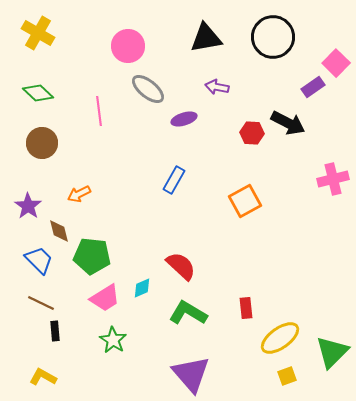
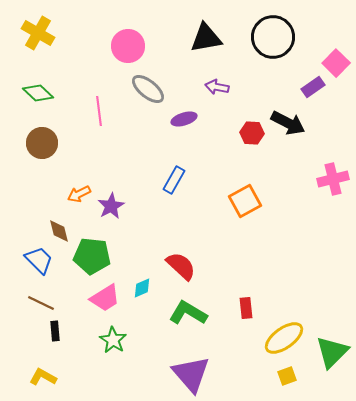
purple star: moved 83 px right; rotated 8 degrees clockwise
yellow ellipse: moved 4 px right
